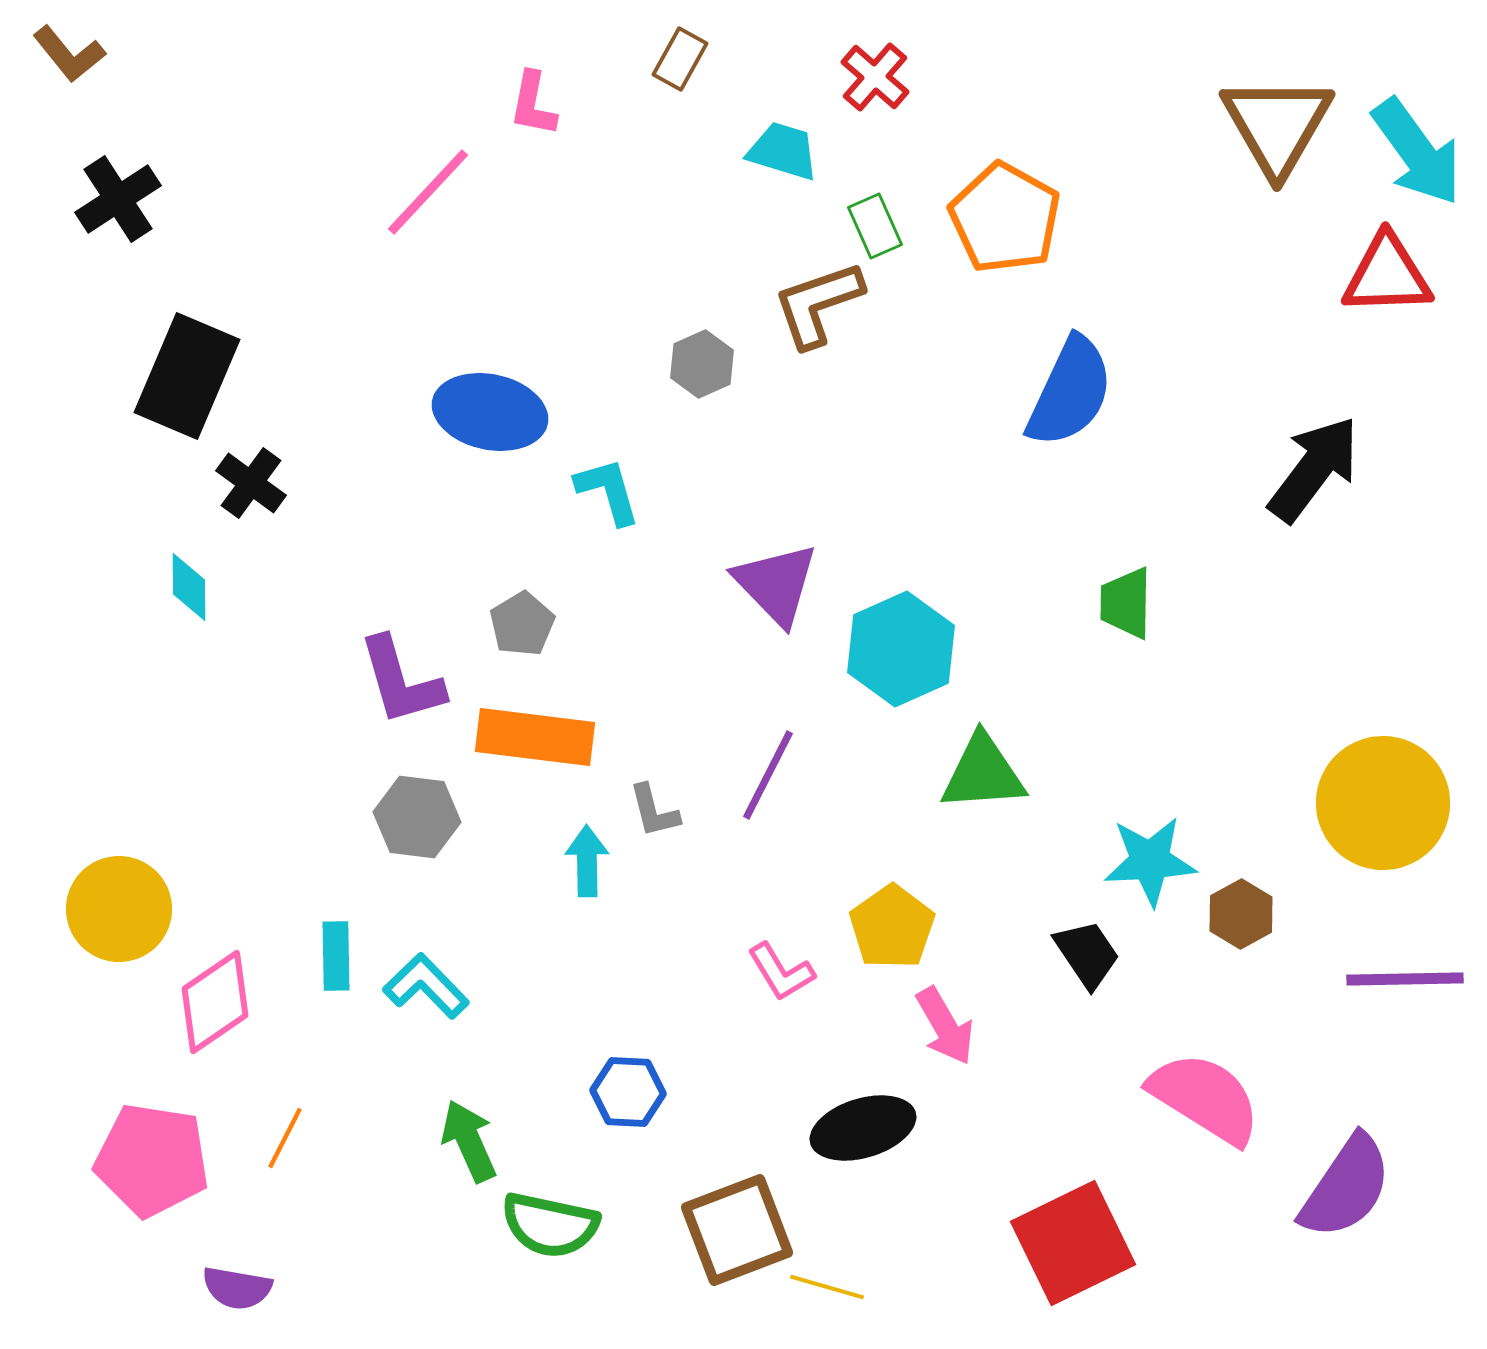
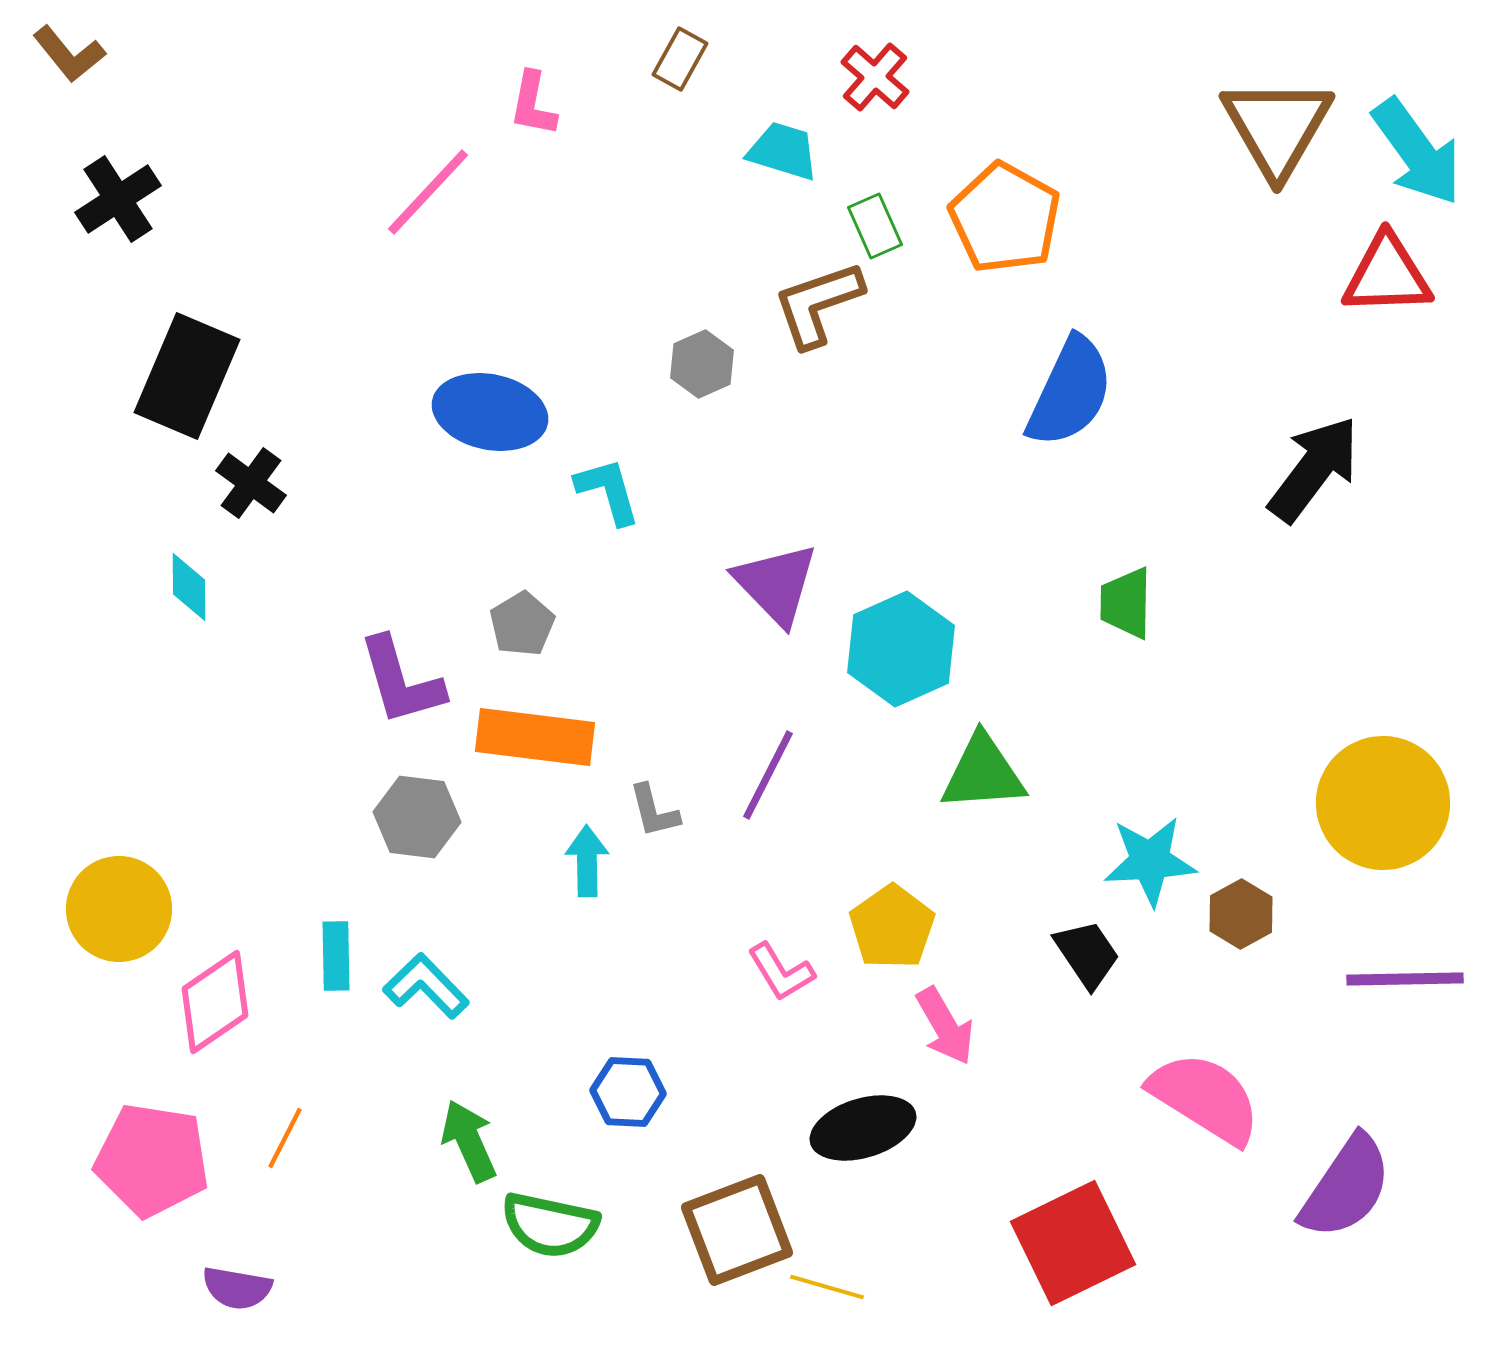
brown triangle at (1277, 125): moved 2 px down
